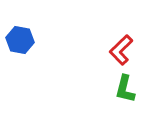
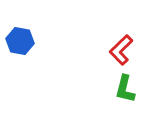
blue hexagon: moved 1 px down
